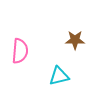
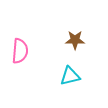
cyan triangle: moved 11 px right
